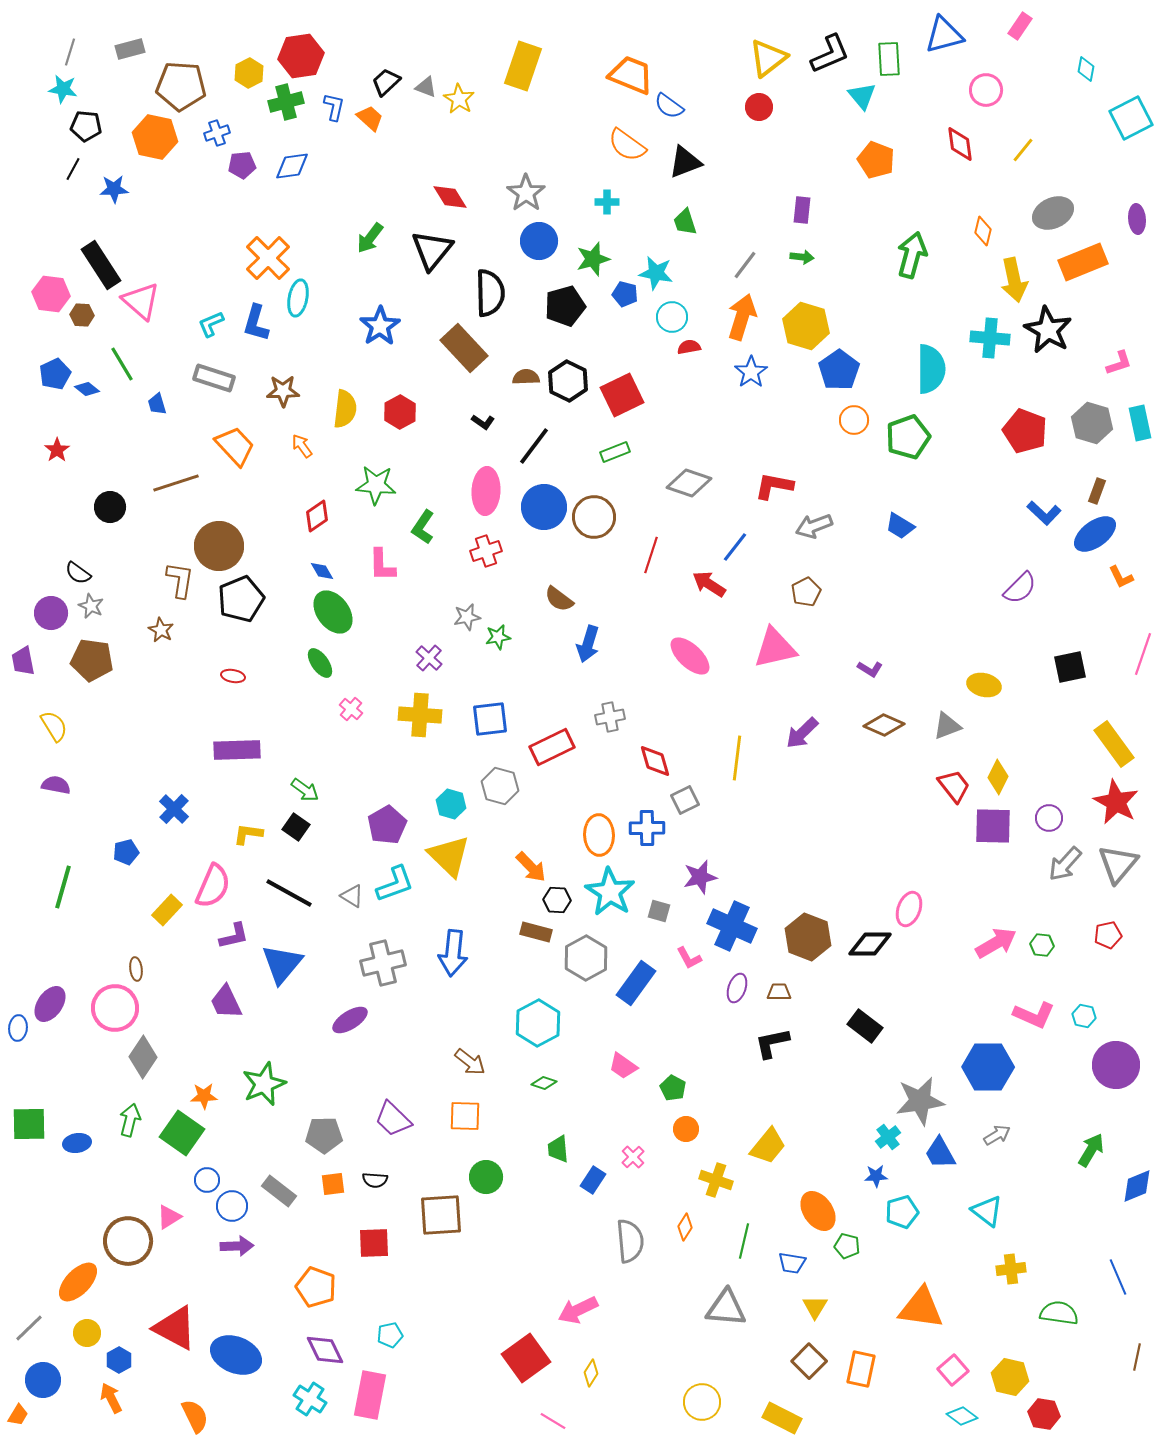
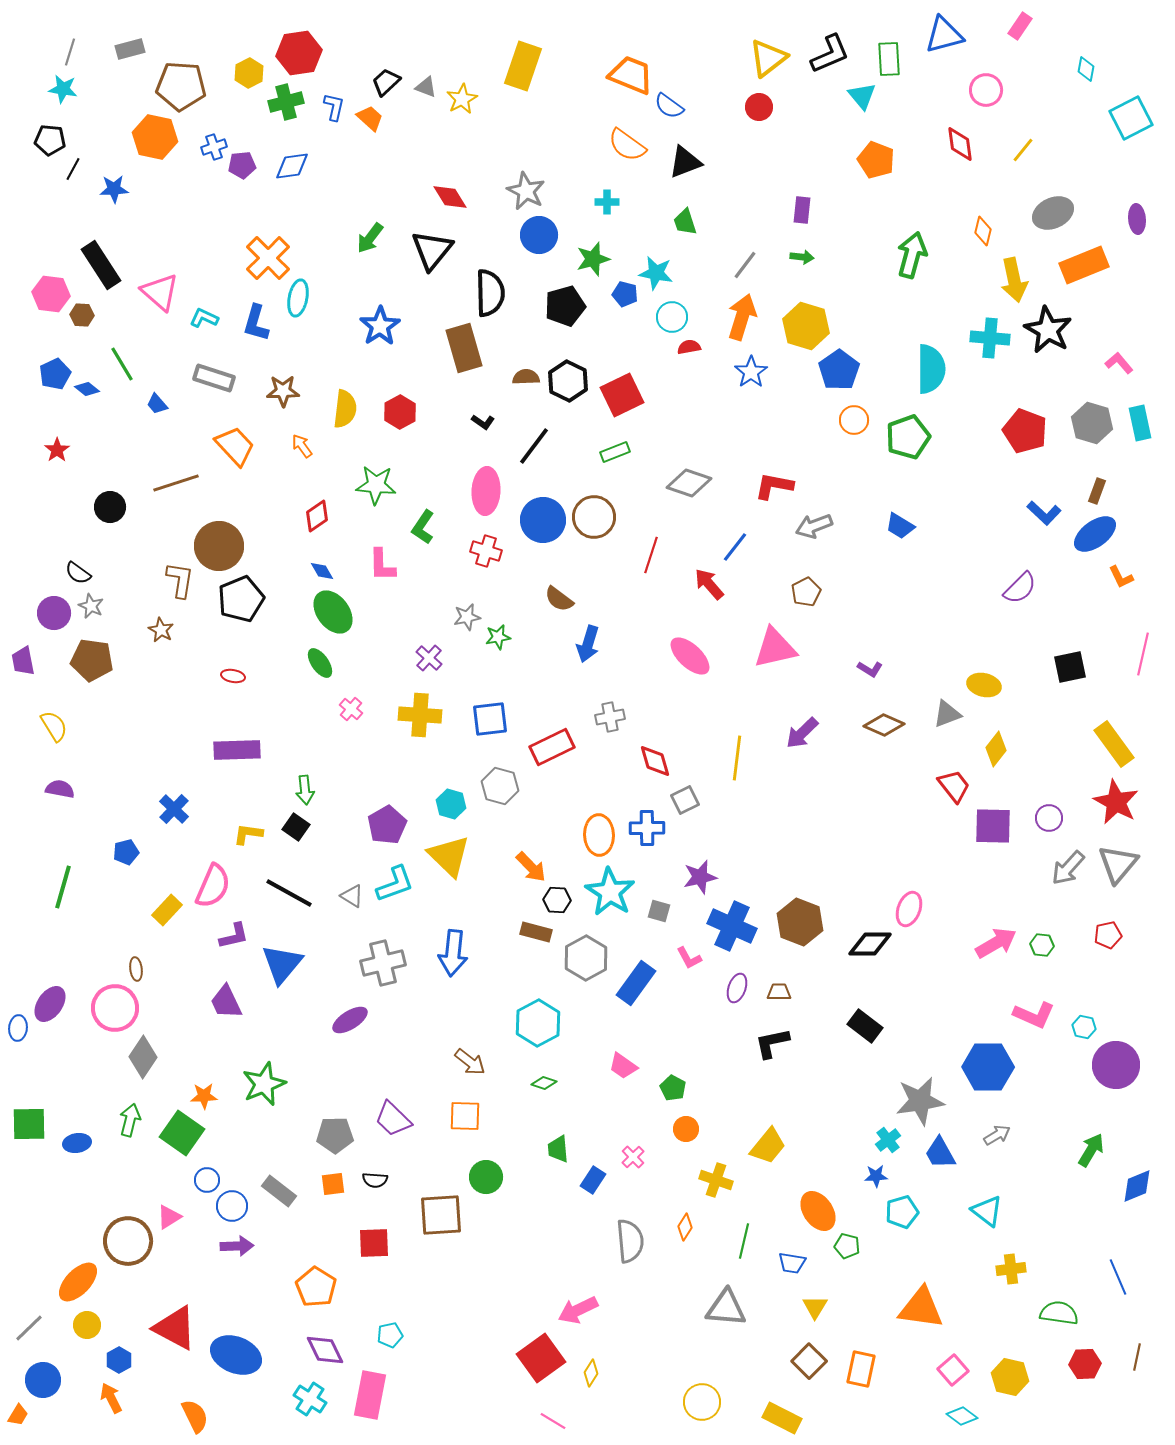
red hexagon at (301, 56): moved 2 px left, 3 px up
yellow star at (459, 99): moved 3 px right; rotated 12 degrees clockwise
black pentagon at (86, 126): moved 36 px left, 14 px down
blue cross at (217, 133): moved 3 px left, 14 px down
gray star at (526, 193): moved 2 px up; rotated 9 degrees counterclockwise
blue circle at (539, 241): moved 6 px up
orange rectangle at (1083, 262): moved 1 px right, 3 px down
pink triangle at (141, 301): moved 19 px right, 9 px up
cyan L-shape at (211, 324): moved 7 px left, 6 px up; rotated 48 degrees clockwise
brown rectangle at (464, 348): rotated 27 degrees clockwise
pink L-shape at (1119, 363): rotated 112 degrees counterclockwise
blue trapezoid at (157, 404): rotated 25 degrees counterclockwise
blue circle at (544, 507): moved 1 px left, 13 px down
red cross at (486, 551): rotated 36 degrees clockwise
red arrow at (709, 584): rotated 16 degrees clockwise
purple circle at (51, 613): moved 3 px right
pink line at (1143, 654): rotated 6 degrees counterclockwise
gray triangle at (947, 726): moved 12 px up
yellow diamond at (998, 777): moved 2 px left, 28 px up; rotated 12 degrees clockwise
purple semicircle at (56, 785): moved 4 px right, 4 px down
green arrow at (305, 790): rotated 48 degrees clockwise
gray arrow at (1065, 864): moved 3 px right, 4 px down
brown hexagon at (808, 937): moved 8 px left, 15 px up
cyan hexagon at (1084, 1016): moved 11 px down
gray pentagon at (324, 1135): moved 11 px right
cyan cross at (888, 1137): moved 3 px down
orange pentagon at (316, 1287): rotated 12 degrees clockwise
yellow circle at (87, 1333): moved 8 px up
red square at (526, 1358): moved 15 px right
red hexagon at (1044, 1414): moved 41 px right, 50 px up; rotated 12 degrees counterclockwise
